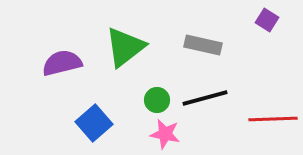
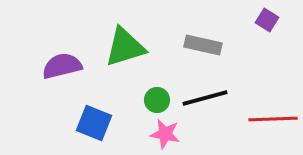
green triangle: rotated 21 degrees clockwise
purple semicircle: moved 3 px down
blue square: rotated 27 degrees counterclockwise
